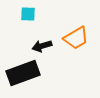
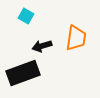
cyan square: moved 2 px left, 2 px down; rotated 28 degrees clockwise
orange trapezoid: rotated 52 degrees counterclockwise
